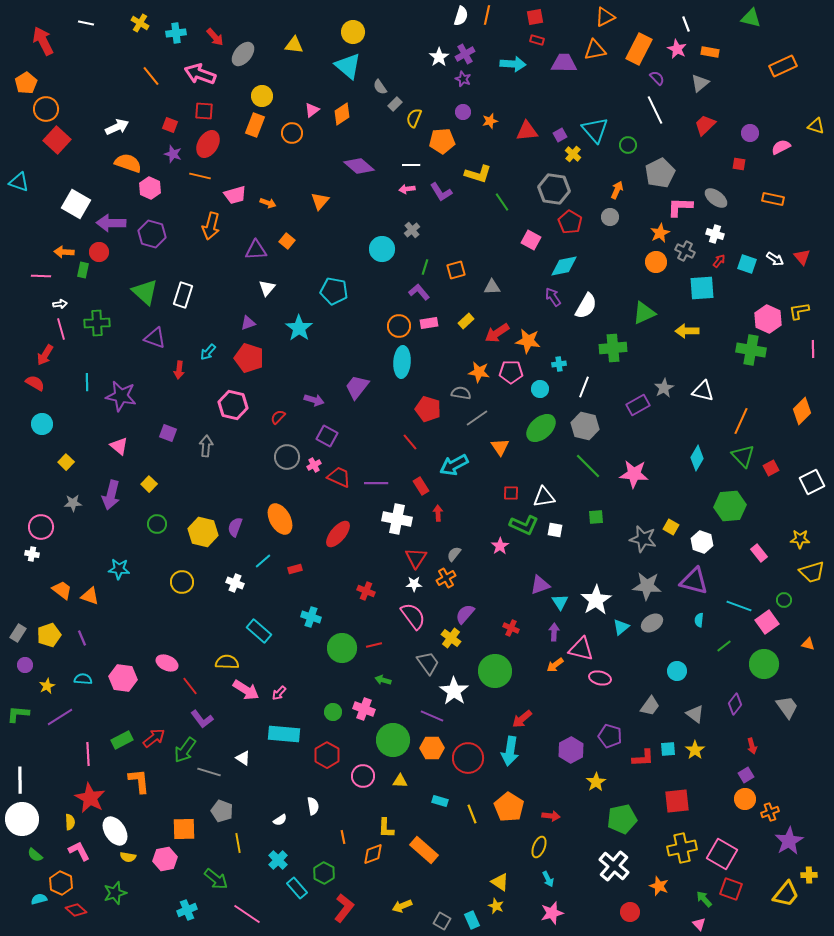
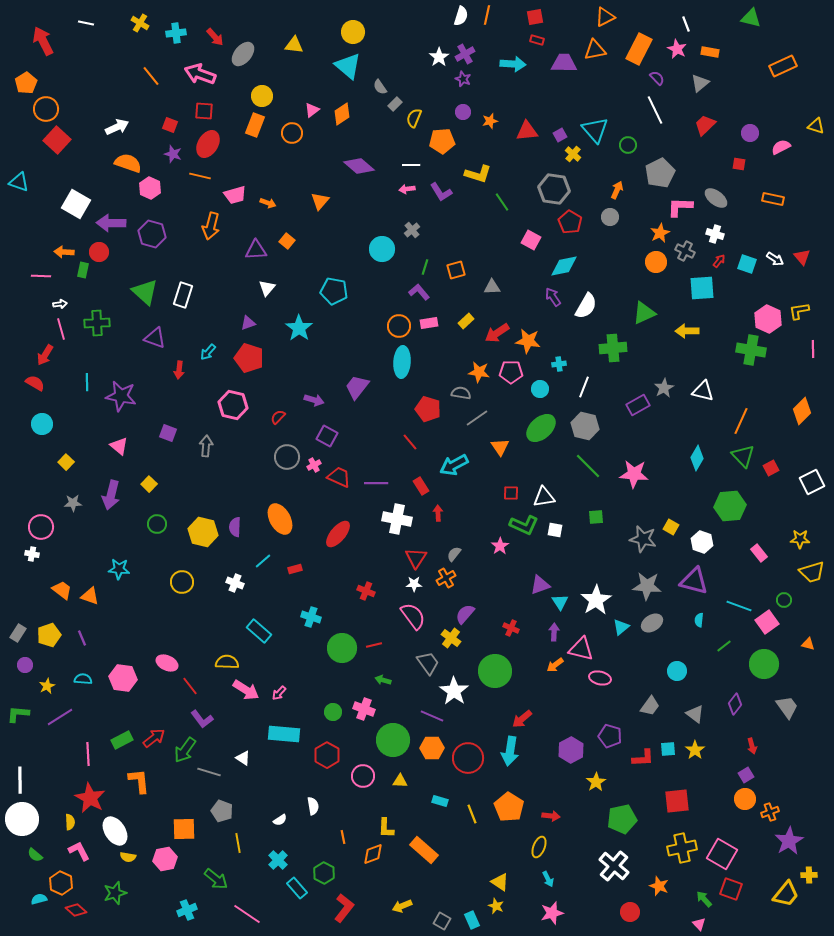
purple semicircle at (235, 527): rotated 18 degrees counterclockwise
